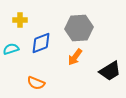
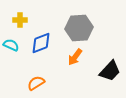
cyan semicircle: moved 4 px up; rotated 42 degrees clockwise
black trapezoid: rotated 15 degrees counterclockwise
orange semicircle: rotated 126 degrees clockwise
